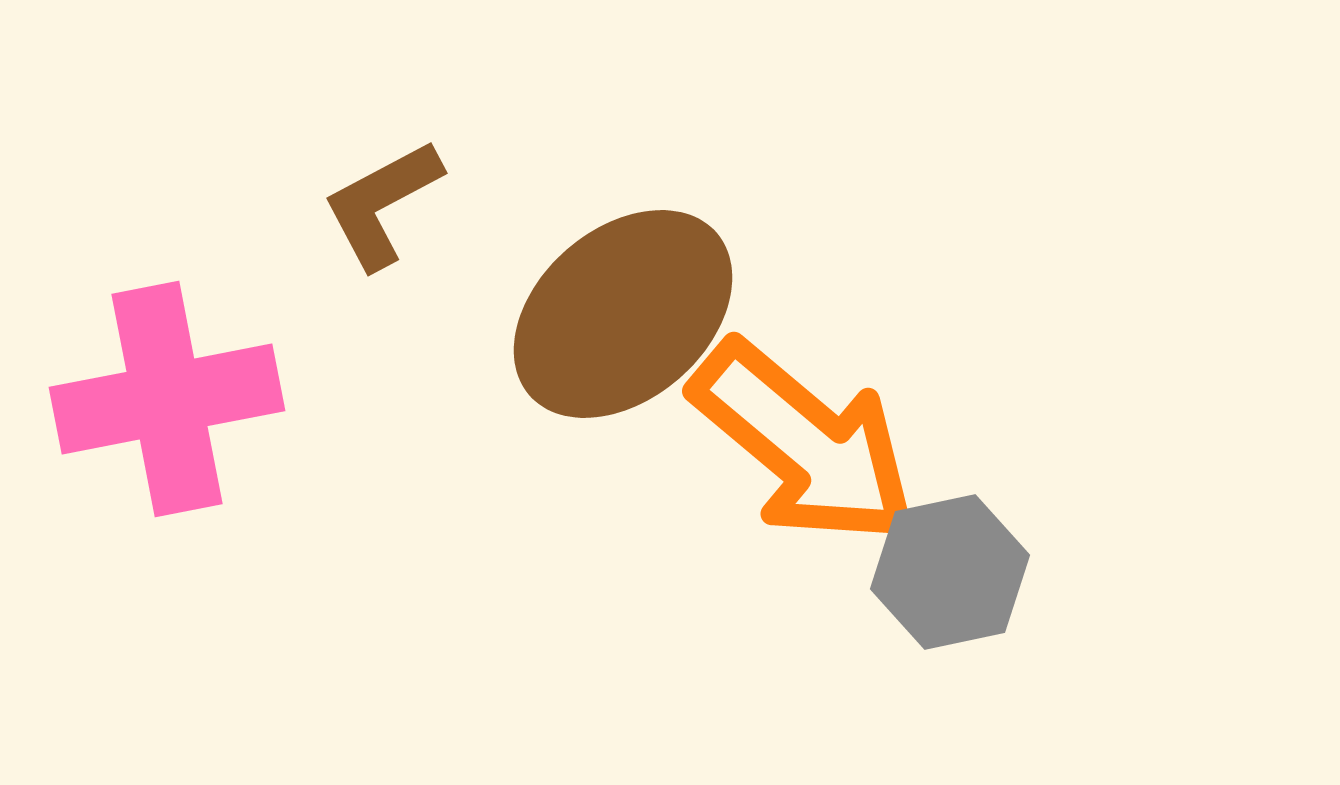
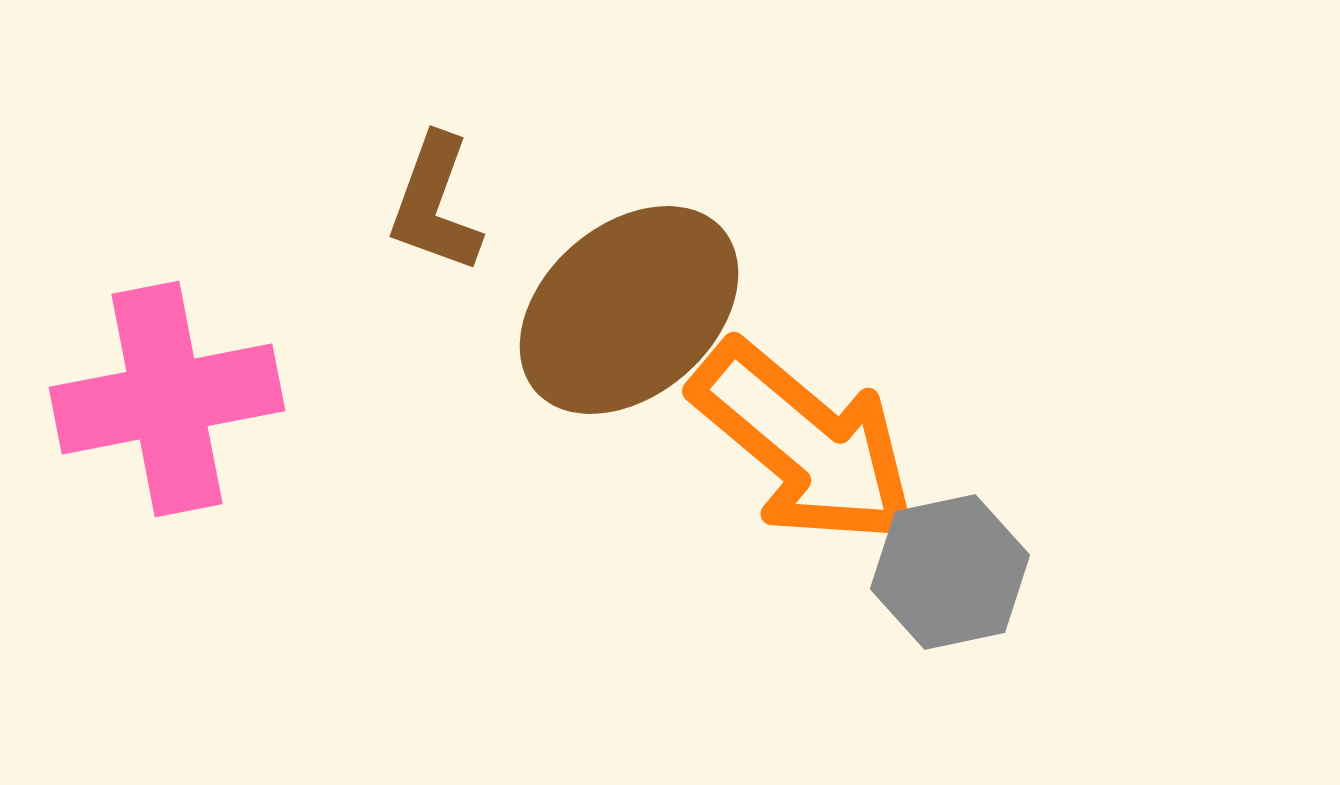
brown L-shape: moved 53 px right; rotated 42 degrees counterclockwise
brown ellipse: moved 6 px right, 4 px up
